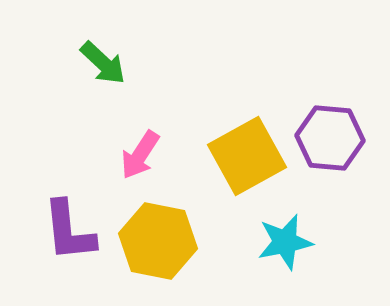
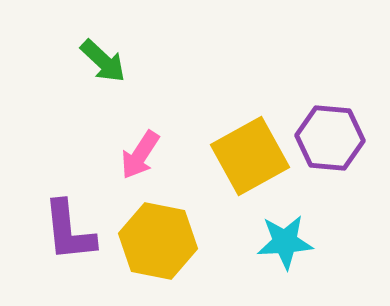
green arrow: moved 2 px up
yellow square: moved 3 px right
cyan star: rotated 8 degrees clockwise
